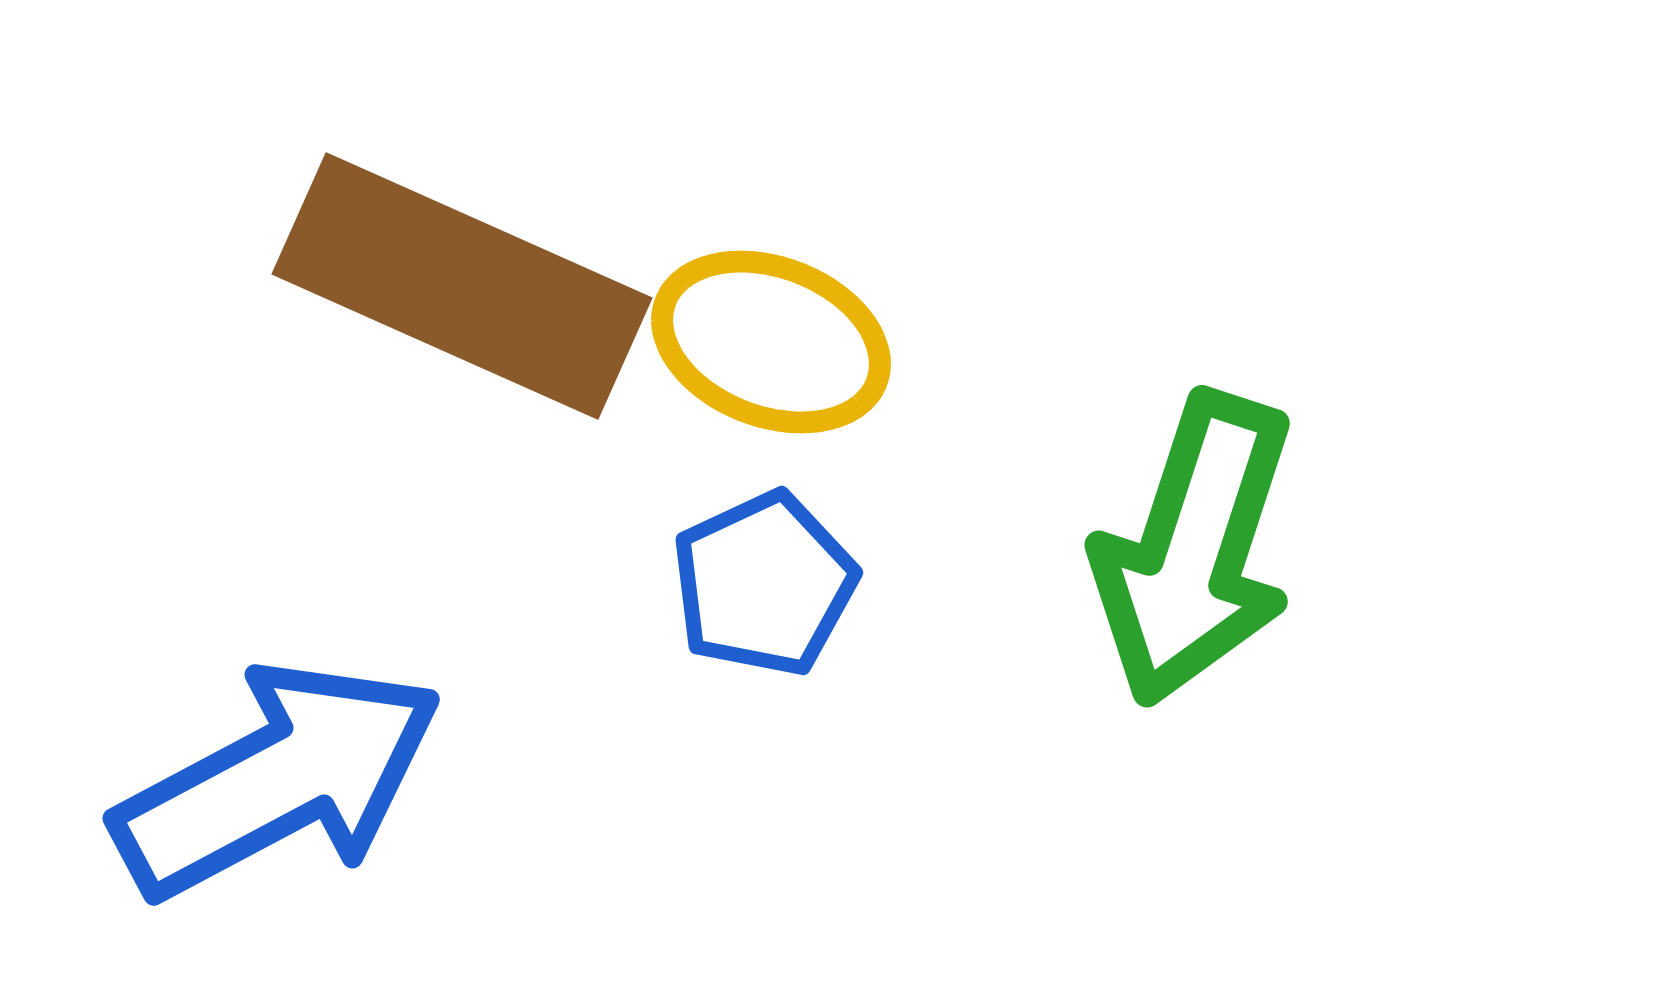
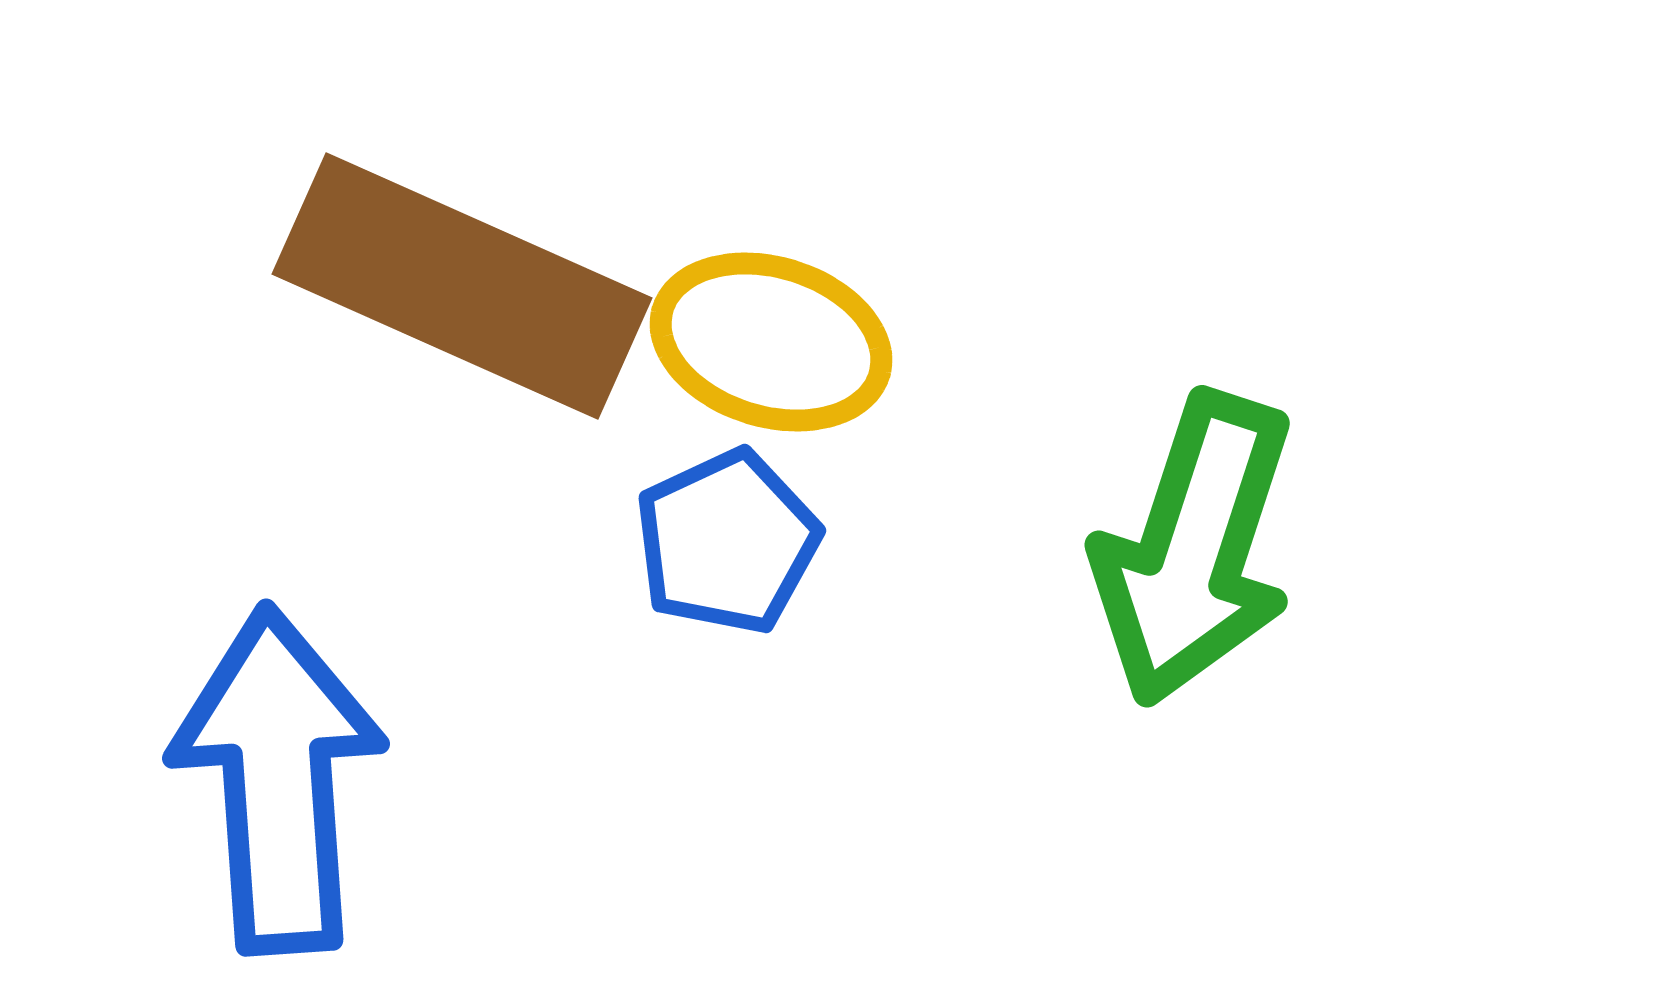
yellow ellipse: rotated 4 degrees counterclockwise
blue pentagon: moved 37 px left, 42 px up
blue arrow: rotated 66 degrees counterclockwise
